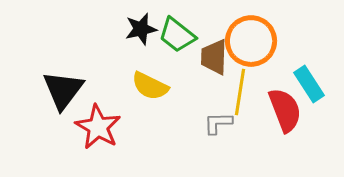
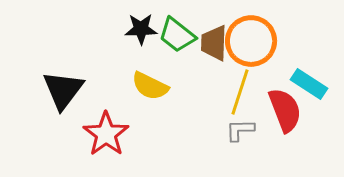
black star: rotated 12 degrees clockwise
brown trapezoid: moved 14 px up
cyan rectangle: rotated 24 degrees counterclockwise
yellow line: rotated 9 degrees clockwise
gray L-shape: moved 22 px right, 7 px down
red star: moved 8 px right, 7 px down; rotated 6 degrees clockwise
